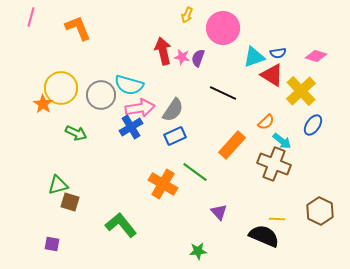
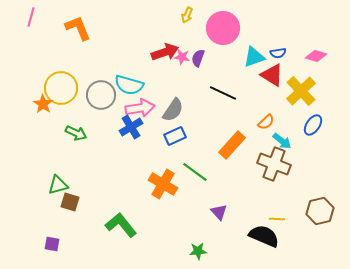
red arrow: moved 2 px right, 1 px down; rotated 84 degrees clockwise
brown hexagon: rotated 20 degrees clockwise
